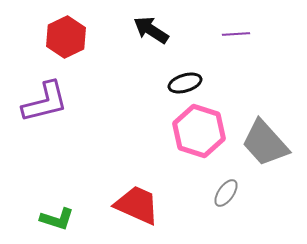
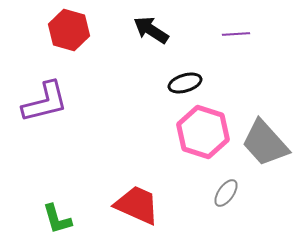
red hexagon: moved 3 px right, 7 px up; rotated 18 degrees counterclockwise
pink hexagon: moved 4 px right, 1 px down
green L-shape: rotated 56 degrees clockwise
